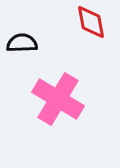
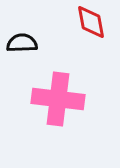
pink cross: rotated 24 degrees counterclockwise
